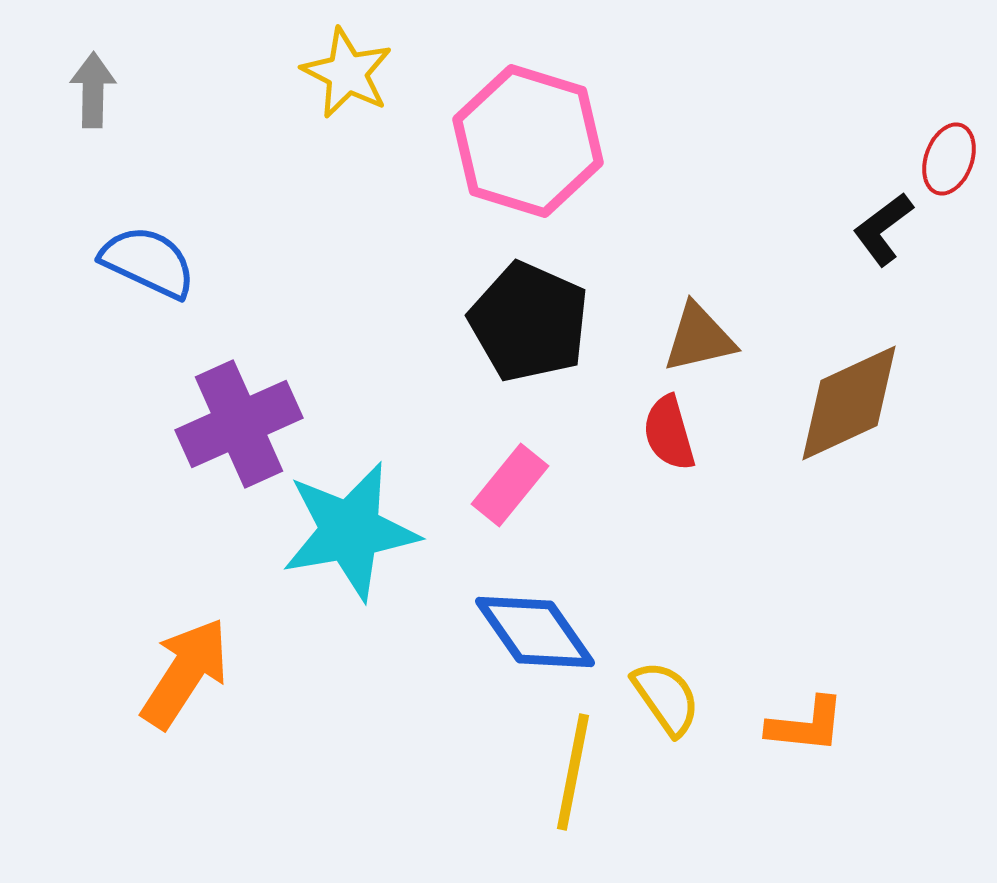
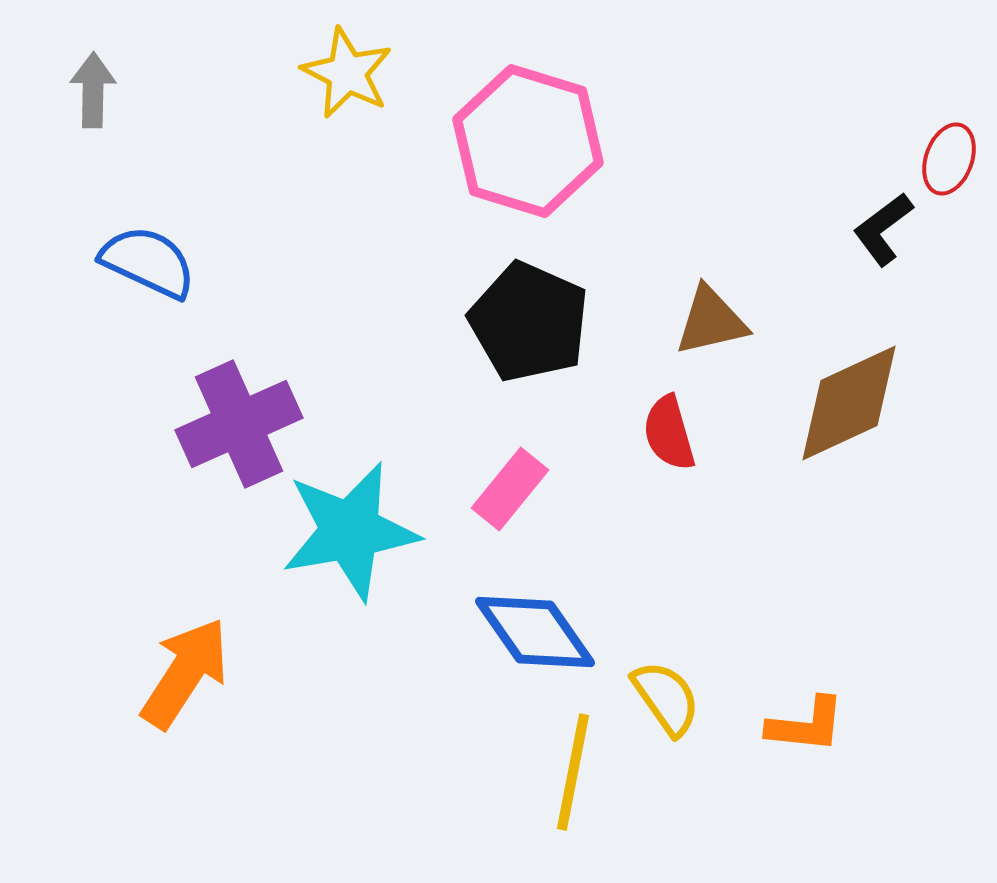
brown triangle: moved 12 px right, 17 px up
pink rectangle: moved 4 px down
